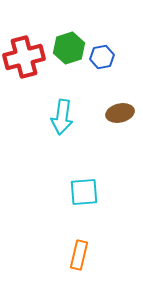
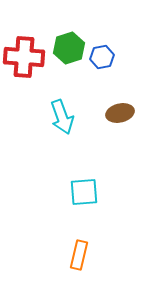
red cross: rotated 18 degrees clockwise
cyan arrow: rotated 28 degrees counterclockwise
